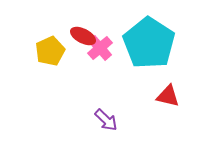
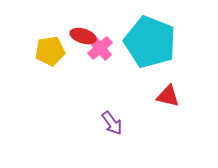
red ellipse: rotated 10 degrees counterclockwise
cyan pentagon: moved 1 px right, 1 px up; rotated 12 degrees counterclockwise
yellow pentagon: rotated 16 degrees clockwise
purple arrow: moved 6 px right, 3 px down; rotated 10 degrees clockwise
